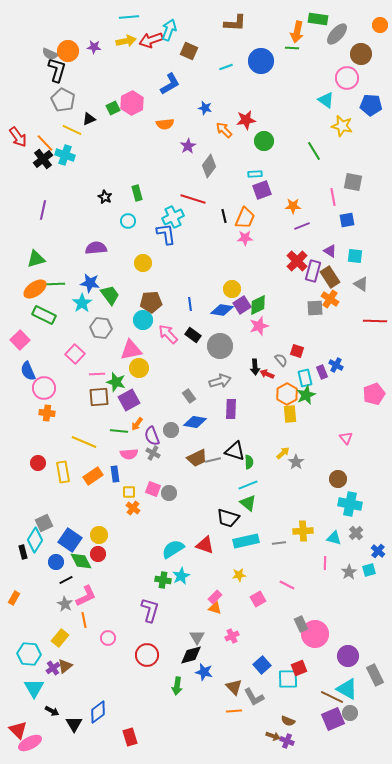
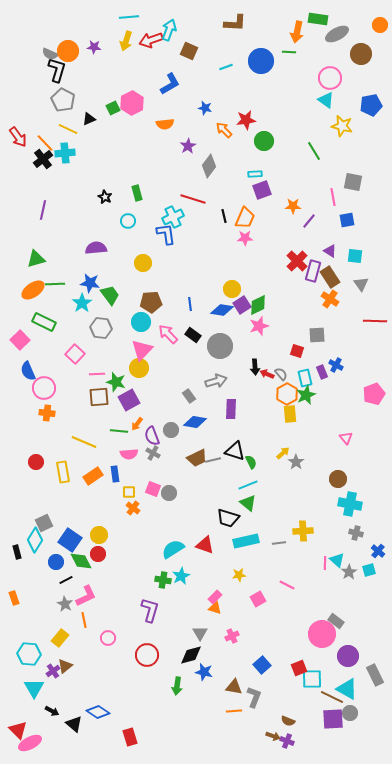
gray ellipse at (337, 34): rotated 20 degrees clockwise
yellow arrow at (126, 41): rotated 120 degrees clockwise
green line at (292, 48): moved 3 px left, 4 px down
pink circle at (347, 78): moved 17 px left
blue pentagon at (371, 105): rotated 15 degrees counterclockwise
yellow line at (72, 130): moved 4 px left, 1 px up
cyan cross at (65, 155): moved 2 px up; rotated 24 degrees counterclockwise
purple line at (302, 226): moved 7 px right, 5 px up; rotated 28 degrees counterclockwise
gray triangle at (361, 284): rotated 21 degrees clockwise
orange ellipse at (35, 289): moved 2 px left, 1 px down
gray square at (315, 308): moved 2 px right, 27 px down
green rectangle at (44, 315): moved 7 px down
cyan circle at (143, 320): moved 2 px left, 2 px down
pink triangle at (131, 350): moved 11 px right; rotated 35 degrees counterclockwise
gray semicircle at (281, 360): moved 14 px down
gray arrow at (220, 381): moved 4 px left
green semicircle at (249, 462): moved 2 px right; rotated 24 degrees counterclockwise
red circle at (38, 463): moved 2 px left, 1 px up
gray cross at (356, 533): rotated 32 degrees counterclockwise
cyan triangle at (334, 538): moved 3 px right, 22 px down; rotated 28 degrees clockwise
black rectangle at (23, 552): moved 6 px left
orange rectangle at (14, 598): rotated 48 degrees counterclockwise
gray rectangle at (301, 624): moved 35 px right, 3 px up; rotated 28 degrees counterclockwise
pink circle at (315, 634): moved 7 px right
gray triangle at (197, 637): moved 3 px right, 4 px up
purple cross at (53, 668): moved 3 px down
cyan square at (288, 679): moved 24 px right
brown triangle at (234, 687): rotated 36 degrees counterclockwise
gray L-shape at (254, 697): rotated 130 degrees counterclockwise
blue diamond at (98, 712): rotated 70 degrees clockwise
purple square at (333, 719): rotated 20 degrees clockwise
black triangle at (74, 724): rotated 18 degrees counterclockwise
